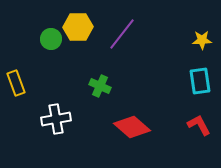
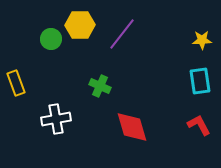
yellow hexagon: moved 2 px right, 2 px up
red diamond: rotated 33 degrees clockwise
